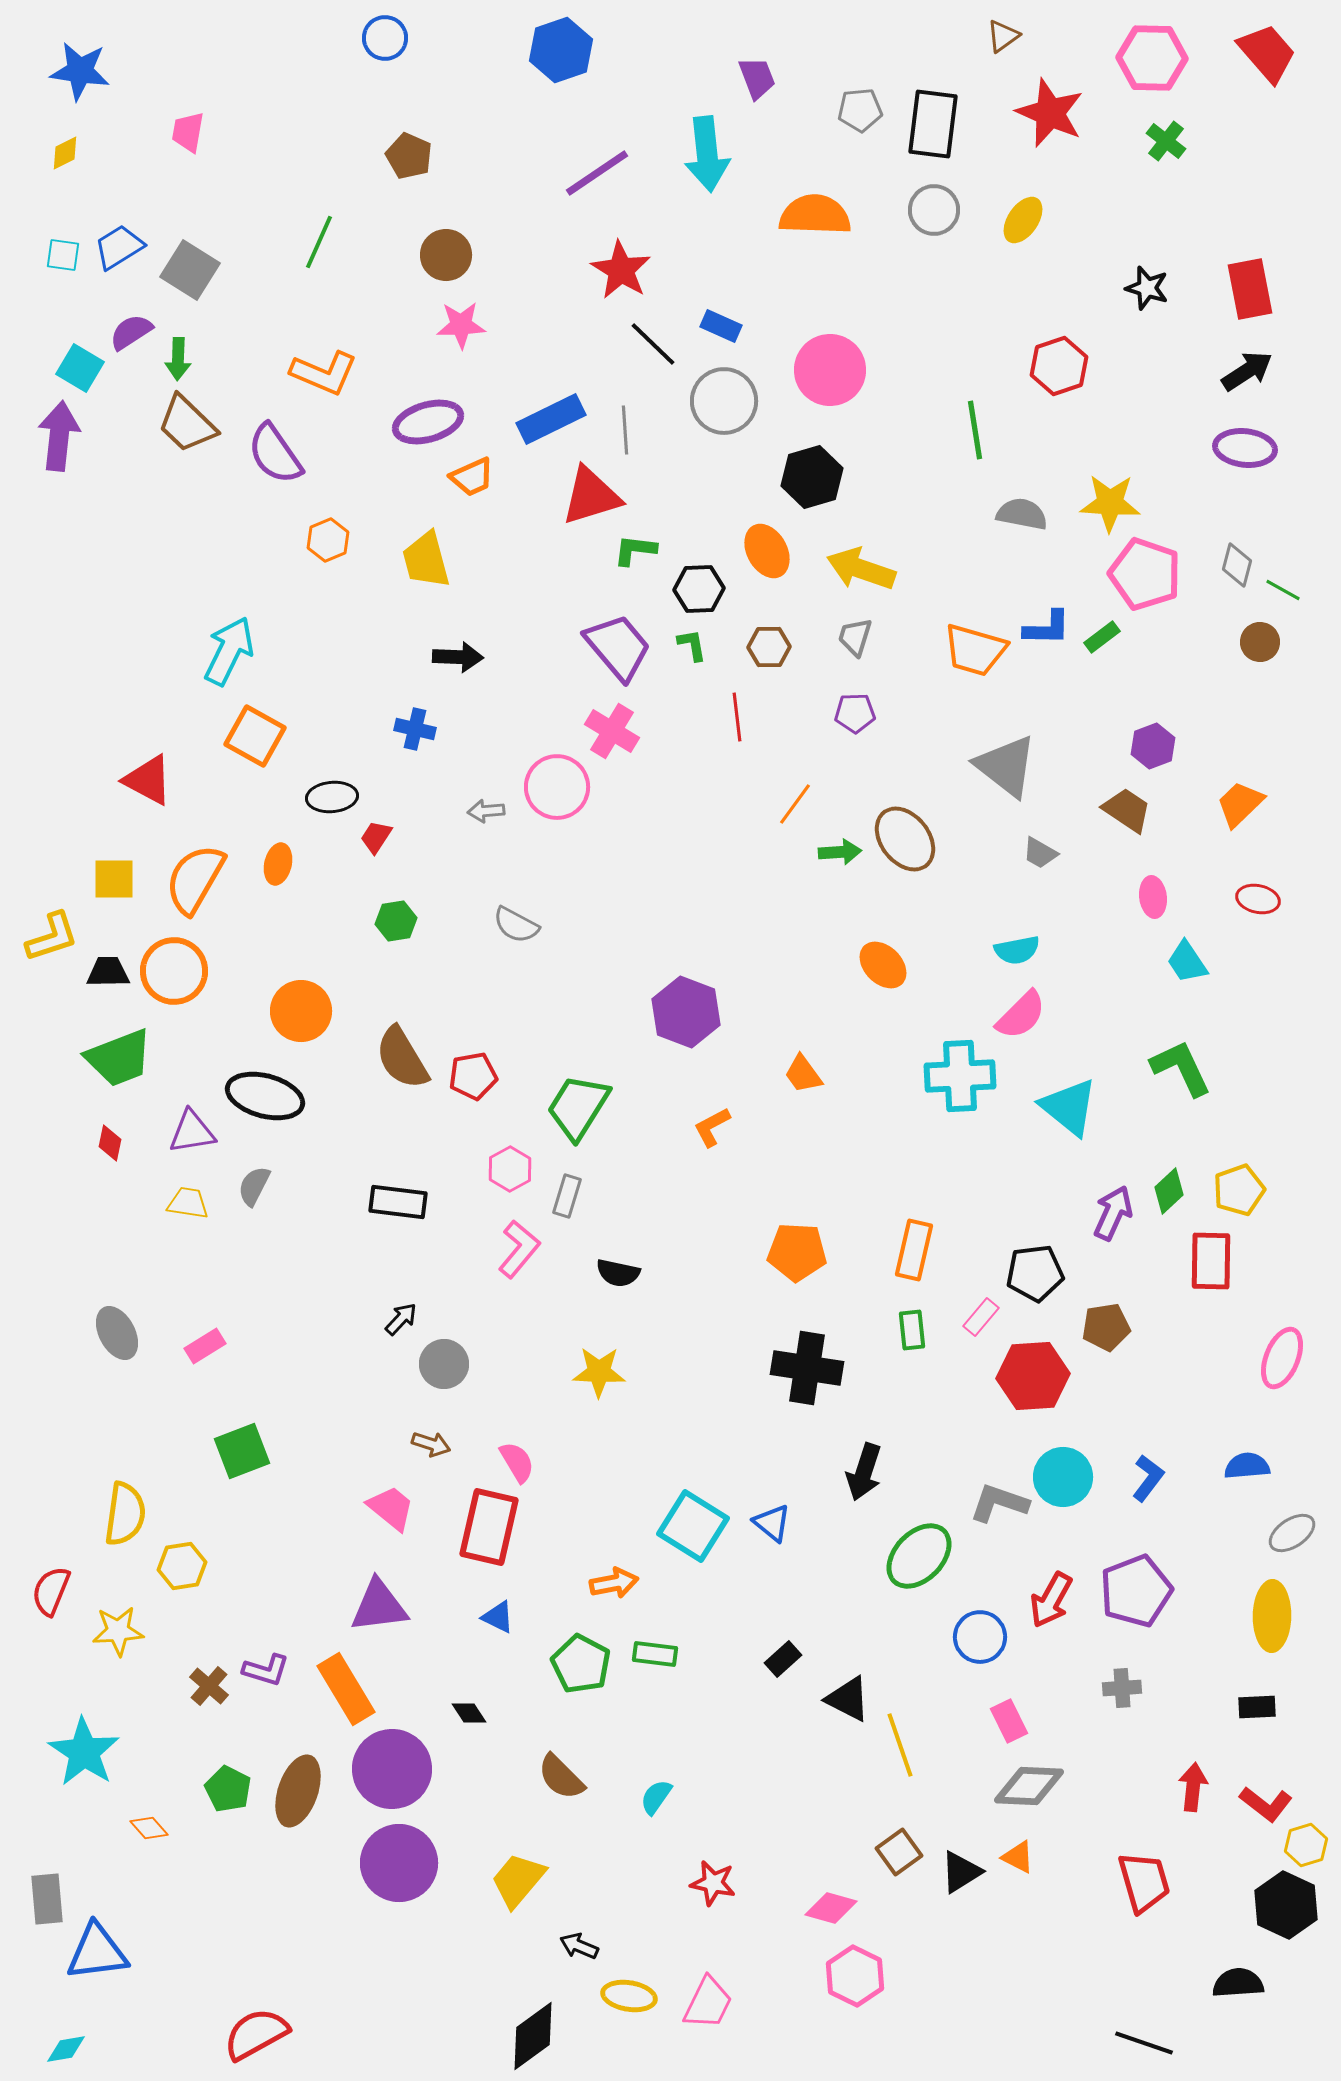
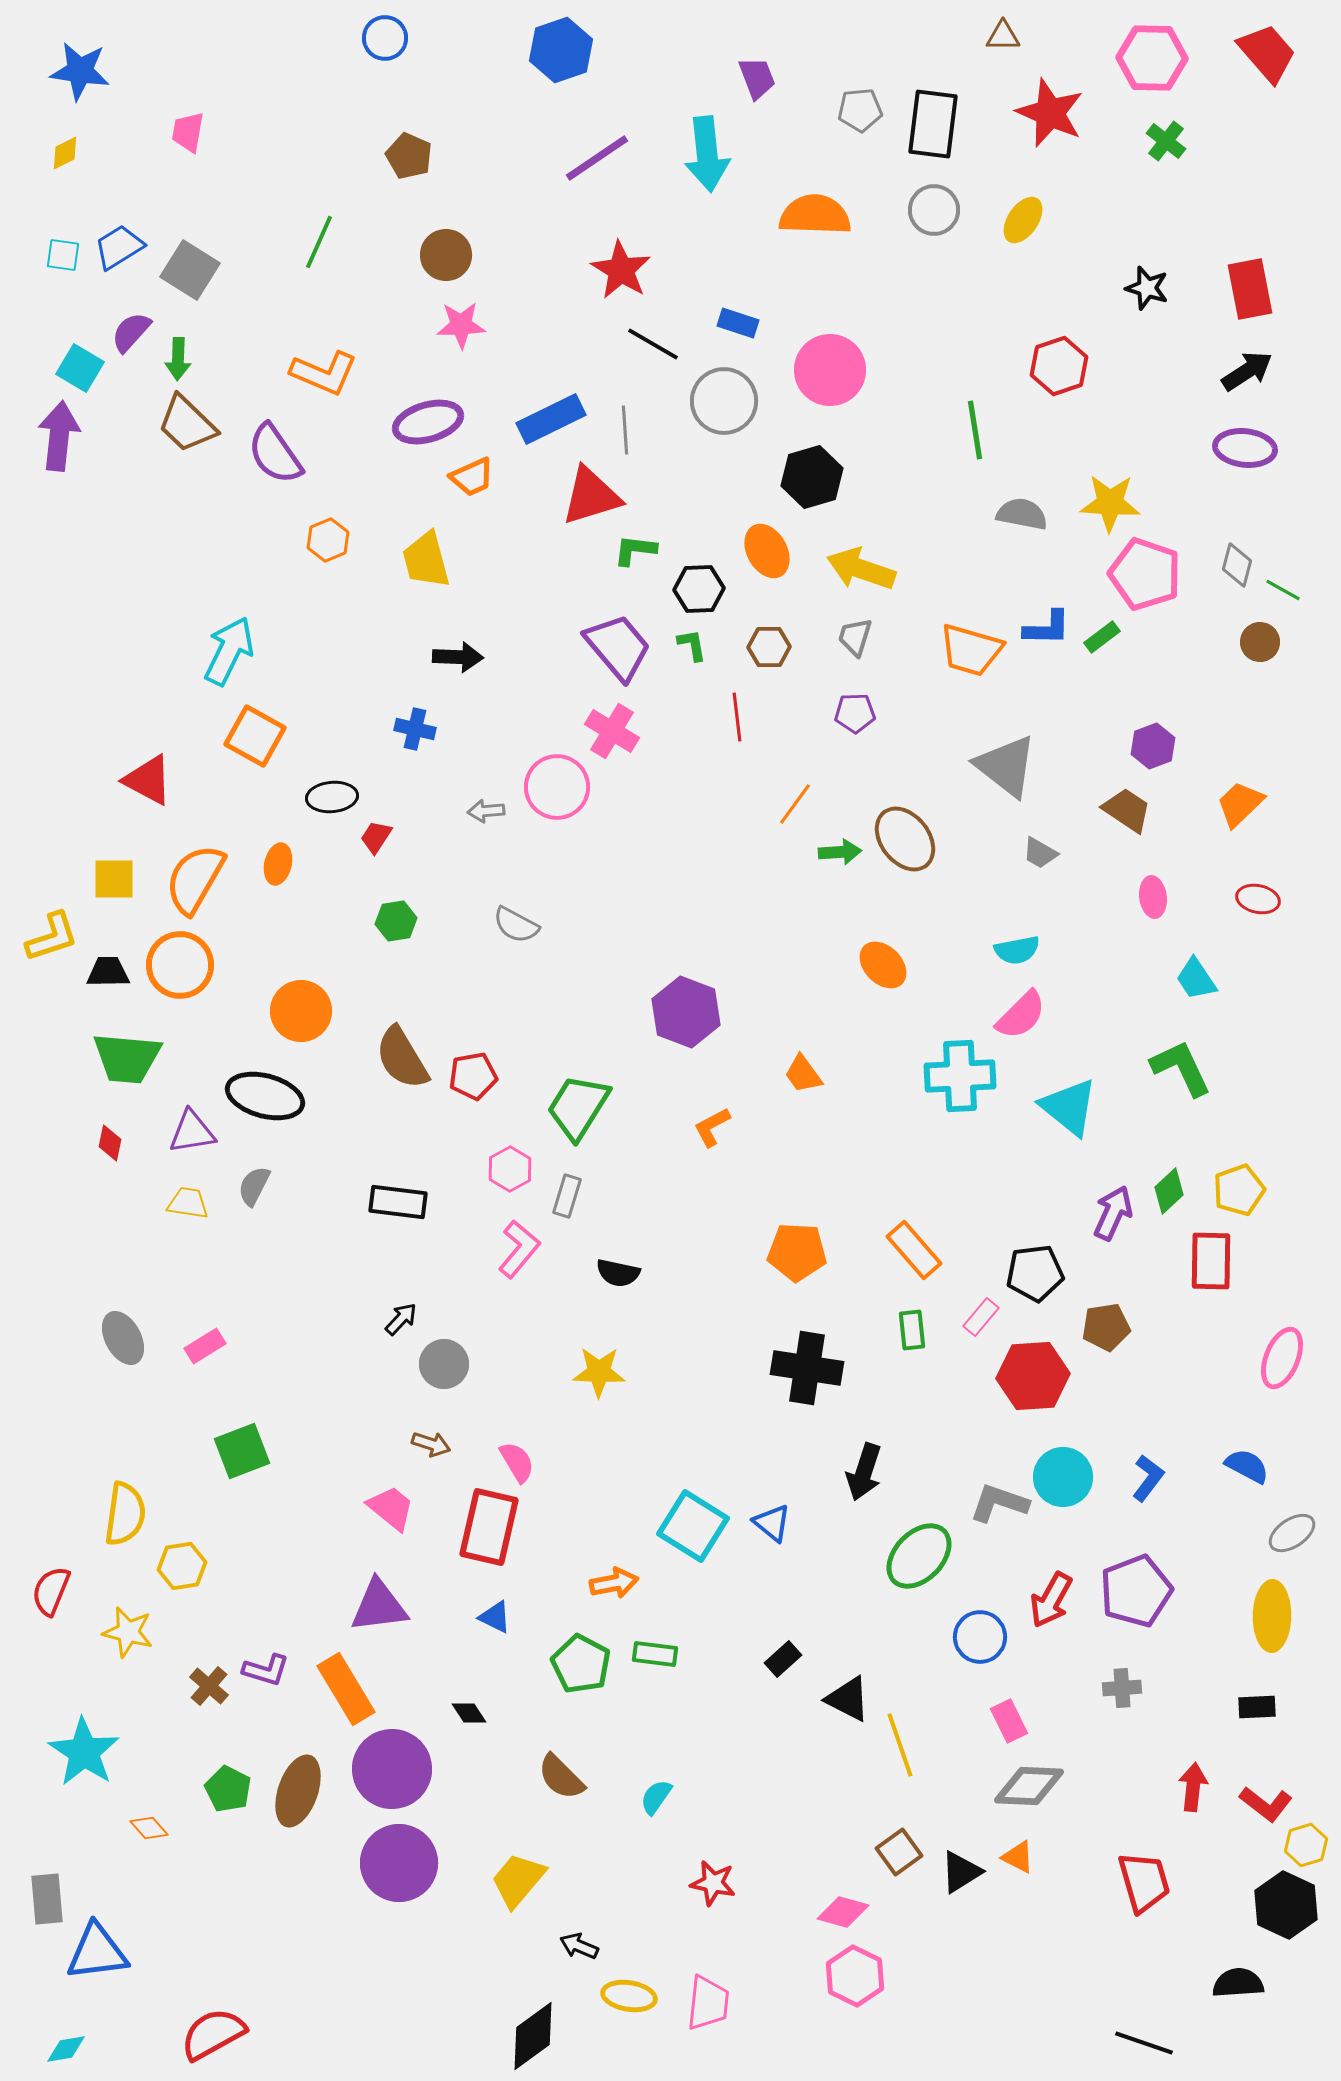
brown triangle at (1003, 36): rotated 36 degrees clockwise
purple line at (597, 173): moved 15 px up
blue rectangle at (721, 326): moved 17 px right, 3 px up; rotated 6 degrees counterclockwise
purple semicircle at (131, 332): rotated 15 degrees counterclockwise
black line at (653, 344): rotated 14 degrees counterclockwise
orange trapezoid at (975, 650): moved 4 px left
cyan trapezoid at (1187, 962): moved 9 px right, 17 px down
orange circle at (174, 971): moved 6 px right, 6 px up
green trapezoid at (119, 1058): moved 8 px right; rotated 26 degrees clockwise
orange rectangle at (914, 1250): rotated 54 degrees counterclockwise
gray ellipse at (117, 1333): moved 6 px right, 5 px down
blue semicircle at (1247, 1466): rotated 33 degrees clockwise
blue triangle at (498, 1617): moved 3 px left
yellow star at (118, 1631): moved 10 px right, 1 px down; rotated 18 degrees clockwise
pink diamond at (831, 1908): moved 12 px right, 4 px down
pink trapezoid at (708, 2003): rotated 20 degrees counterclockwise
red semicircle at (256, 2034): moved 43 px left
